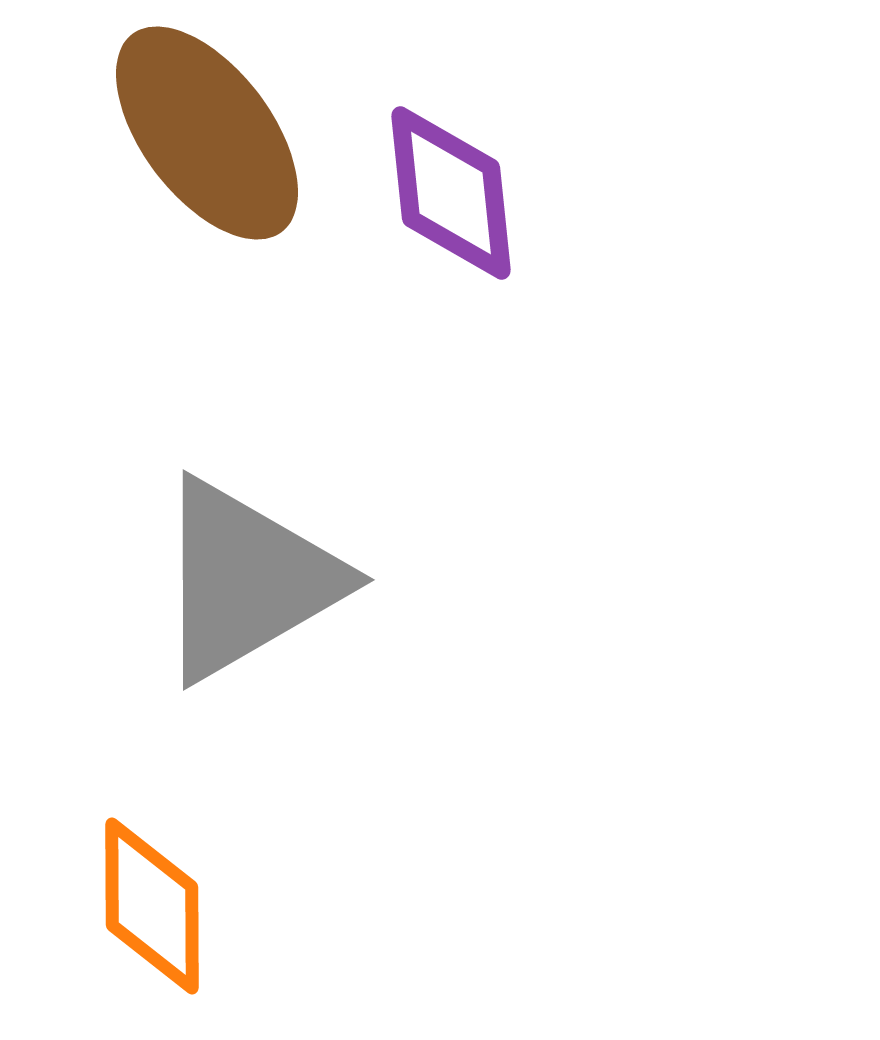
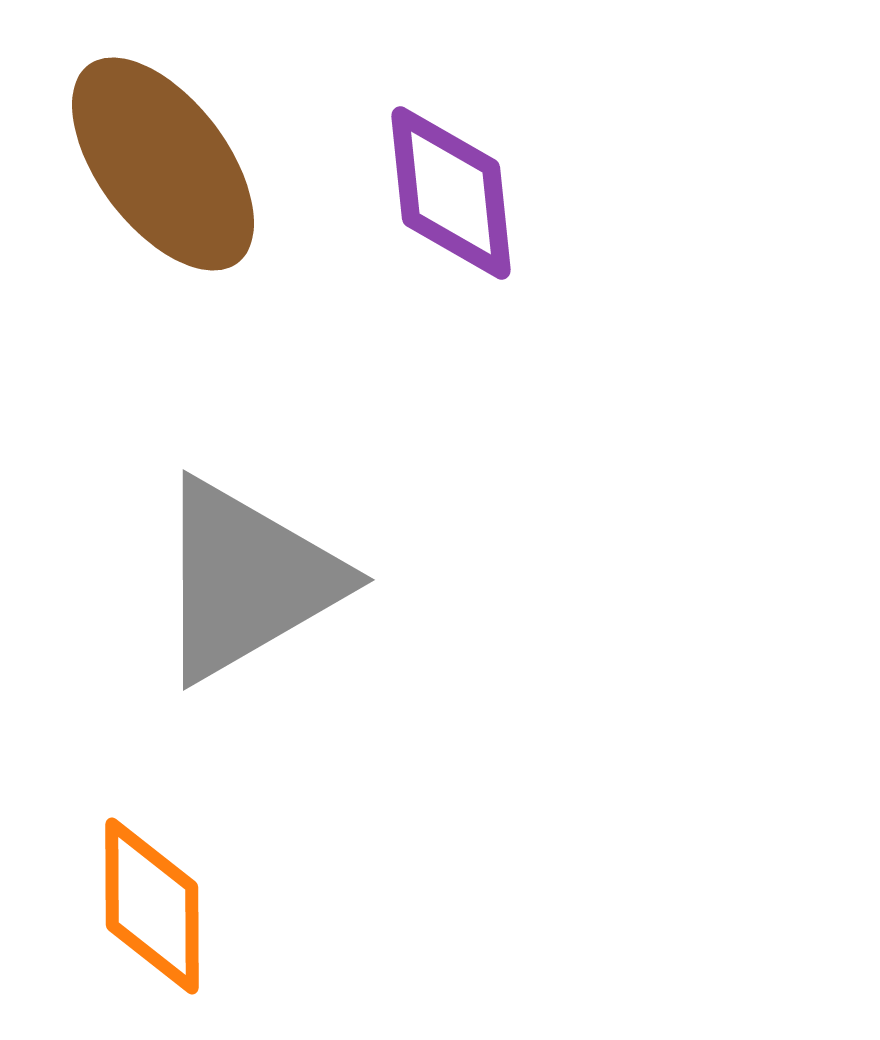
brown ellipse: moved 44 px left, 31 px down
